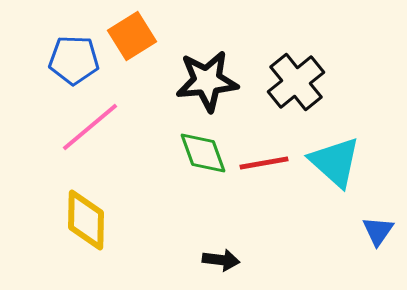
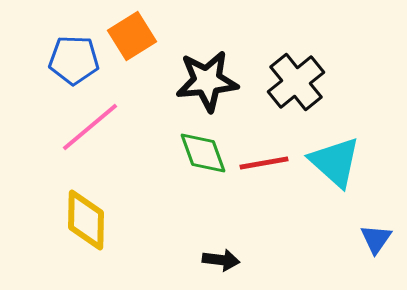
blue triangle: moved 2 px left, 8 px down
